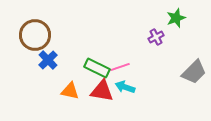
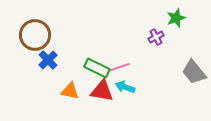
gray trapezoid: rotated 96 degrees clockwise
